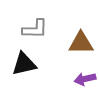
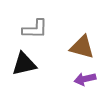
brown triangle: moved 1 px right, 4 px down; rotated 16 degrees clockwise
